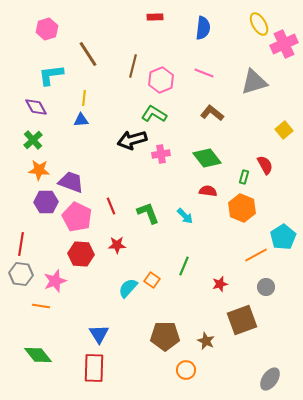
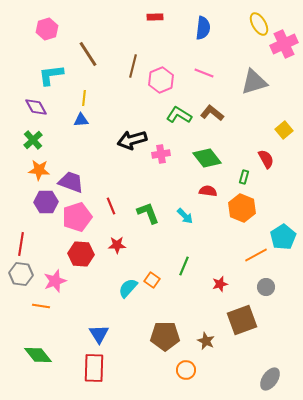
green L-shape at (154, 114): moved 25 px right, 1 px down
red semicircle at (265, 165): moved 1 px right, 6 px up
pink pentagon at (77, 217): rotated 28 degrees clockwise
